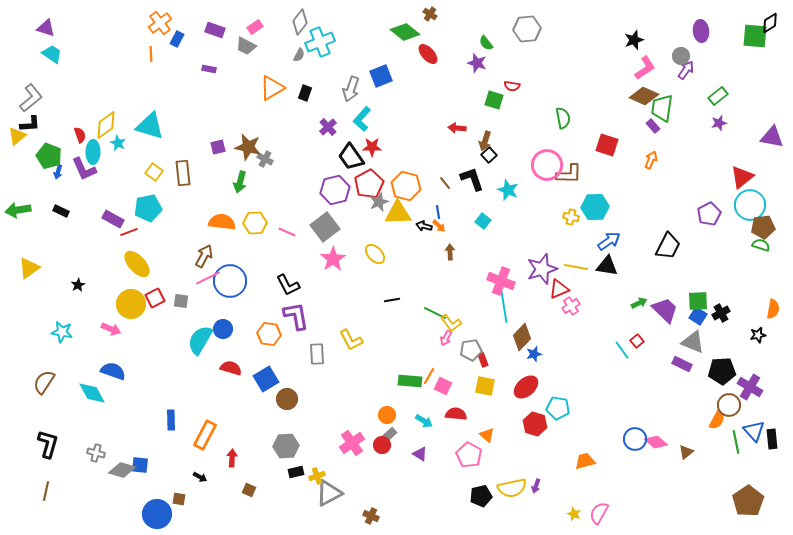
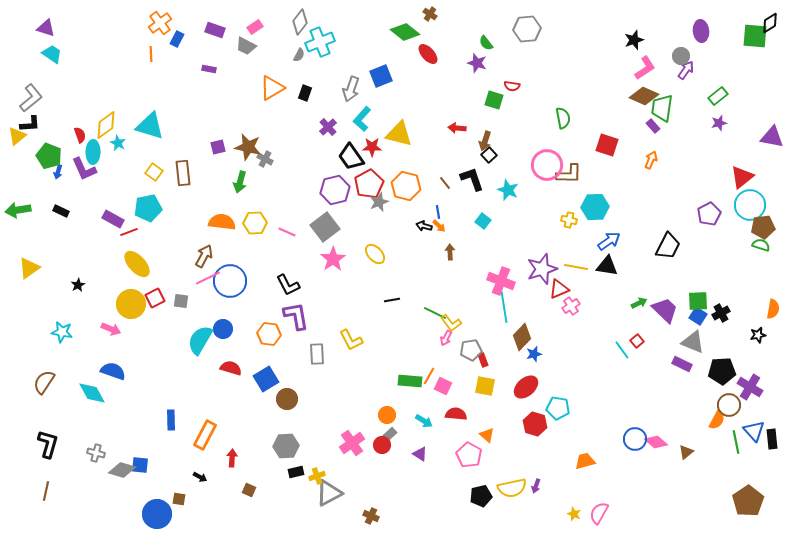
yellow triangle at (398, 213): moved 1 px right, 79 px up; rotated 16 degrees clockwise
yellow cross at (571, 217): moved 2 px left, 3 px down
